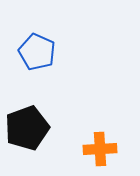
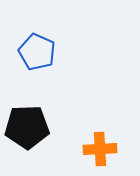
black pentagon: moved 1 px up; rotated 18 degrees clockwise
